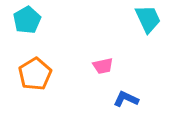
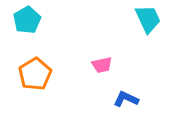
pink trapezoid: moved 1 px left, 1 px up
